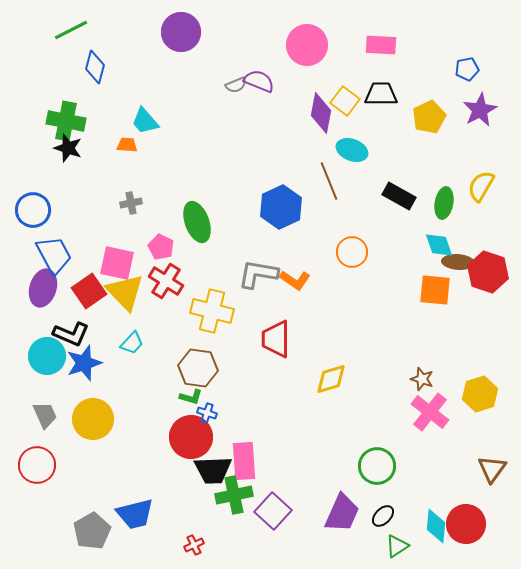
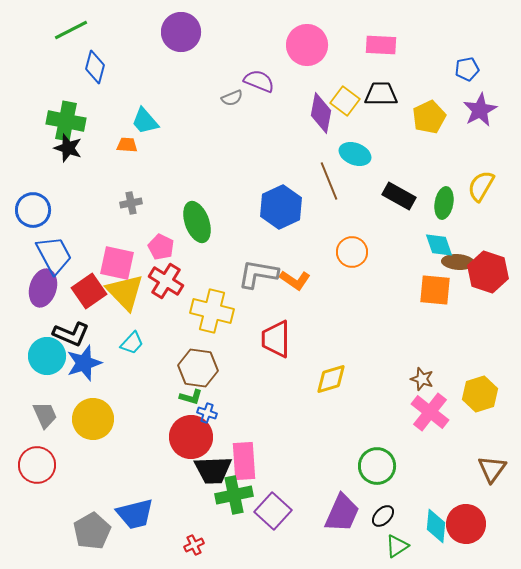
gray semicircle at (236, 85): moved 4 px left, 13 px down
cyan ellipse at (352, 150): moved 3 px right, 4 px down
